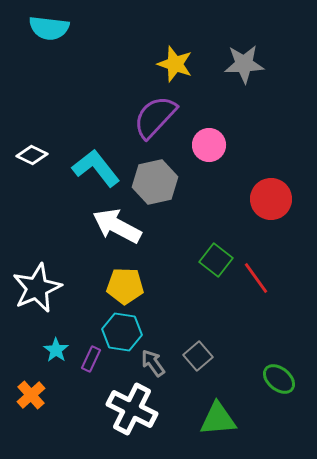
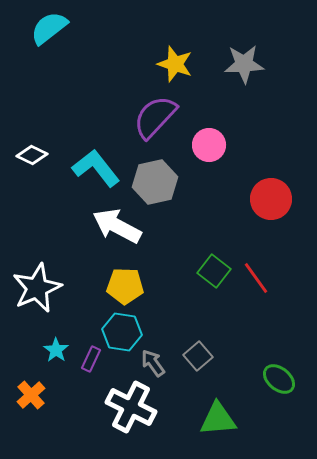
cyan semicircle: rotated 135 degrees clockwise
green square: moved 2 px left, 11 px down
white cross: moved 1 px left, 2 px up
